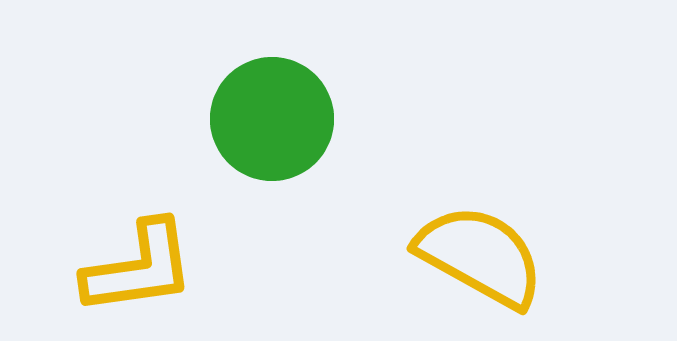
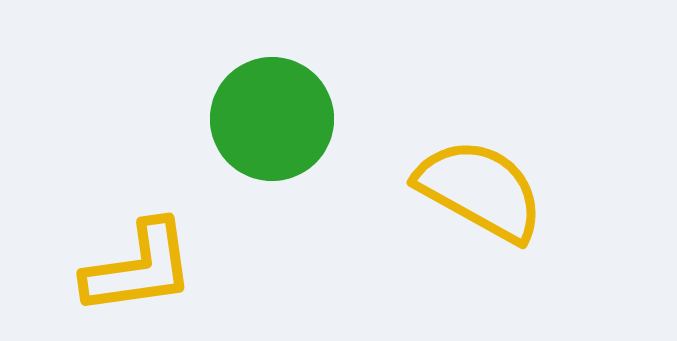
yellow semicircle: moved 66 px up
